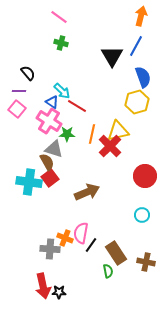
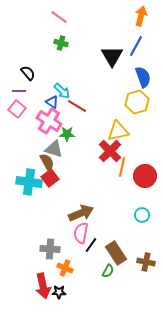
orange line: moved 30 px right, 33 px down
red cross: moved 5 px down
brown arrow: moved 6 px left, 21 px down
orange cross: moved 30 px down
green semicircle: rotated 40 degrees clockwise
